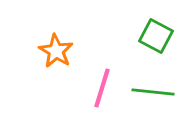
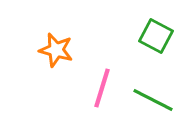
orange star: moved 1 px up; rotated 16 degrees counterclockwise
green line: moved 8 px down; rotated 21 degrees clockwise
